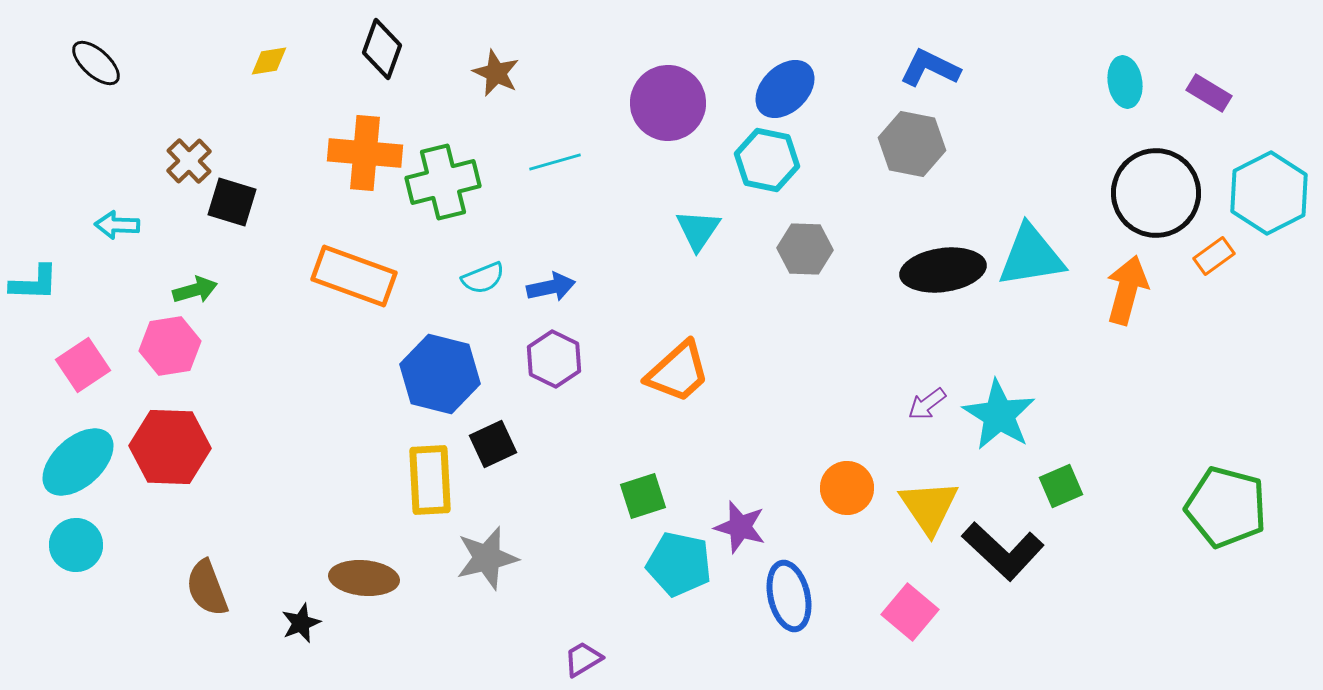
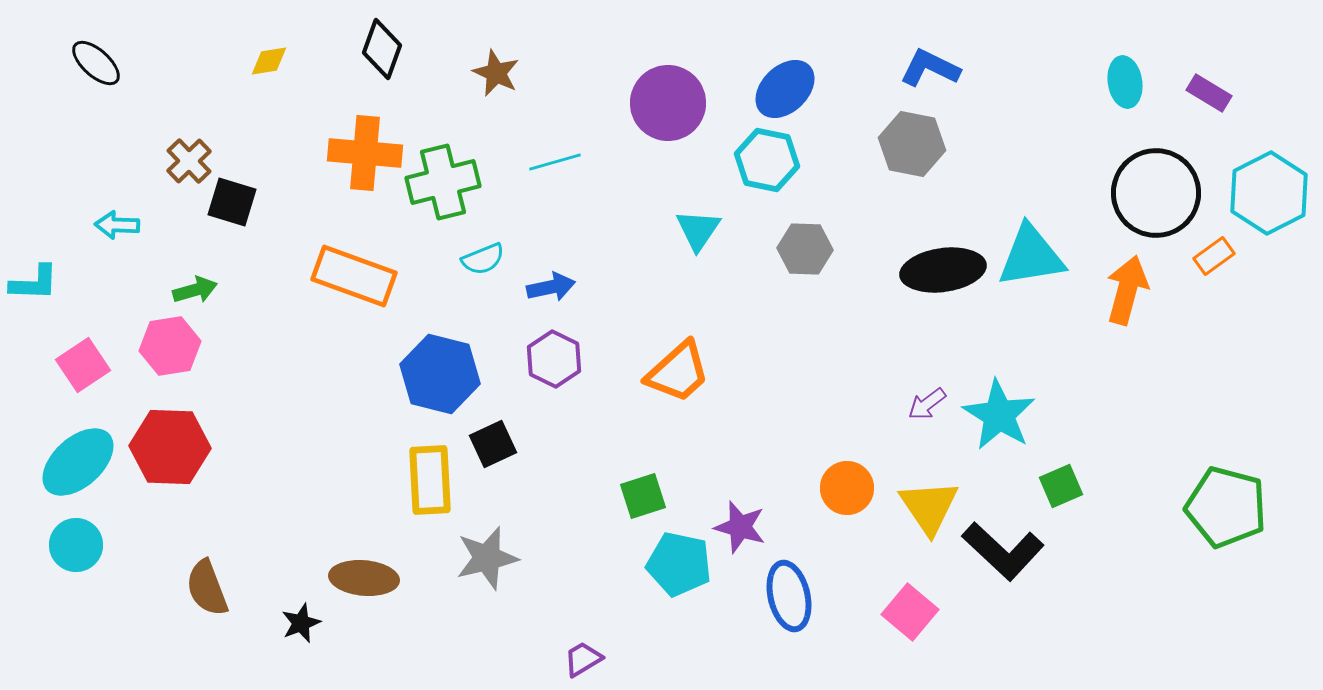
cyan semicircle at (483, 278): moved 19 px up
